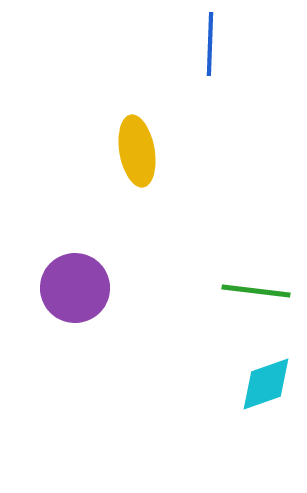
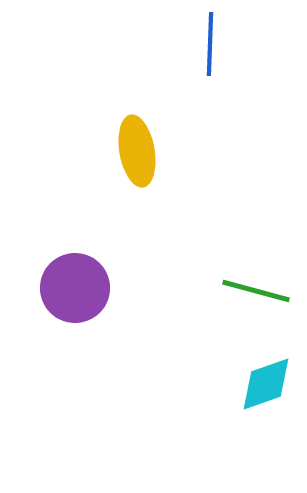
green line: rotated 8 degrees clockwise
